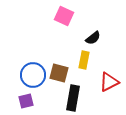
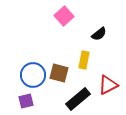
pink square: rotated 24 degrees clockwise
black semicircle: moved 6 px right, 4 px up
red triangle: moved 1 px left, 3 px down
black rectangle: moved 5 px right, 1 px down; rotated 40 degrees clockwise
